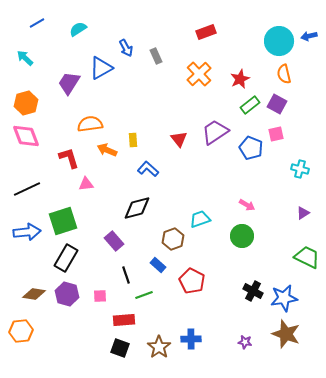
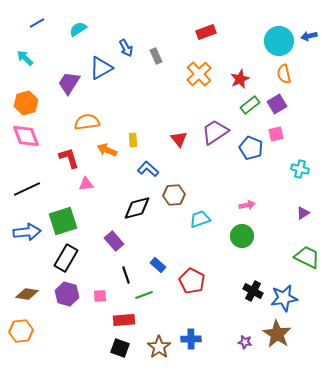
purple square at (277, 104): rotated 30 degrees clockwise
orange semicircle at (90, 124): moved 3 px left, 2 px up
pink arrow at (247, 205): rotated 42 degrees counterclockwise
brown hexagon at (173, 239): moved 1 px right, 44 px up; rotated 15 degrees clockwise
brown diamond at (34, 294): moved 7 px left
brown star at (286, 334): moved 9 px left; rotated 12 degrees clockwise
